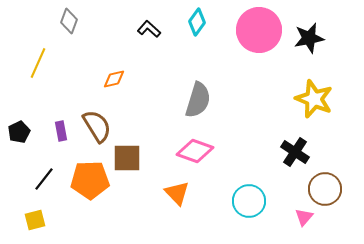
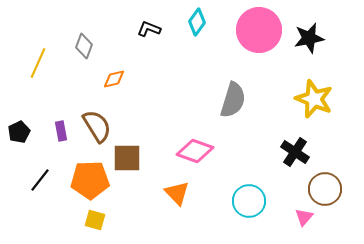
gray diamond: moved 15 px right, 25 px down
black L-shape: rotated 20 degrees counterclockwise
gray semicircle: moved 35 px right
black line: moved 4 px left, 1 px down
yellow square: moved 60 px right; rotated 30 degrees clockwise
